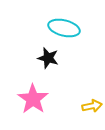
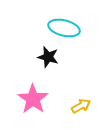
black star: moved 1 px up
yellow arrow: moved 11 px left; rotated 18 degrees counterclockwise
